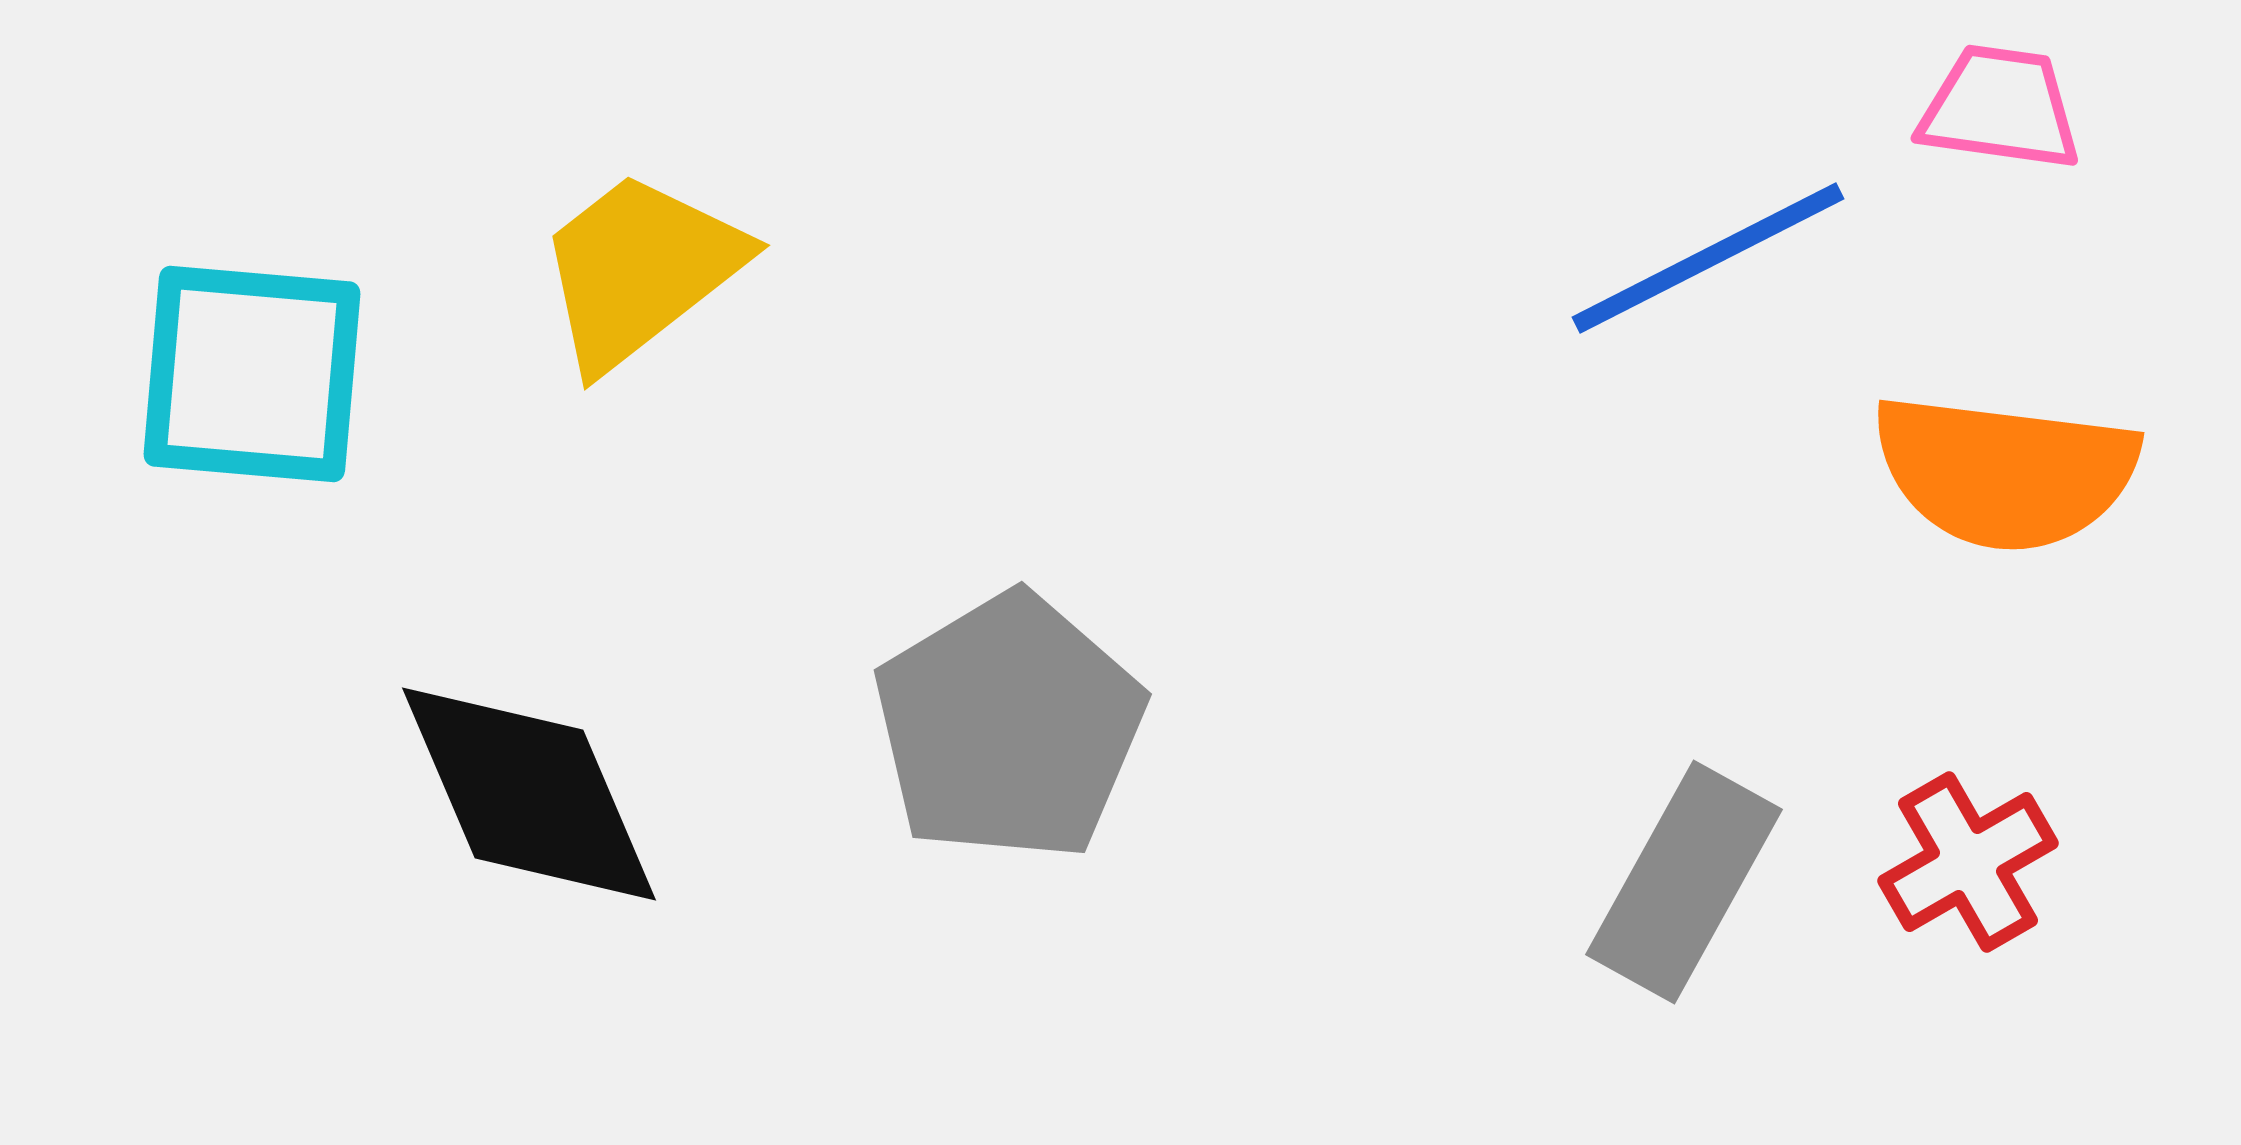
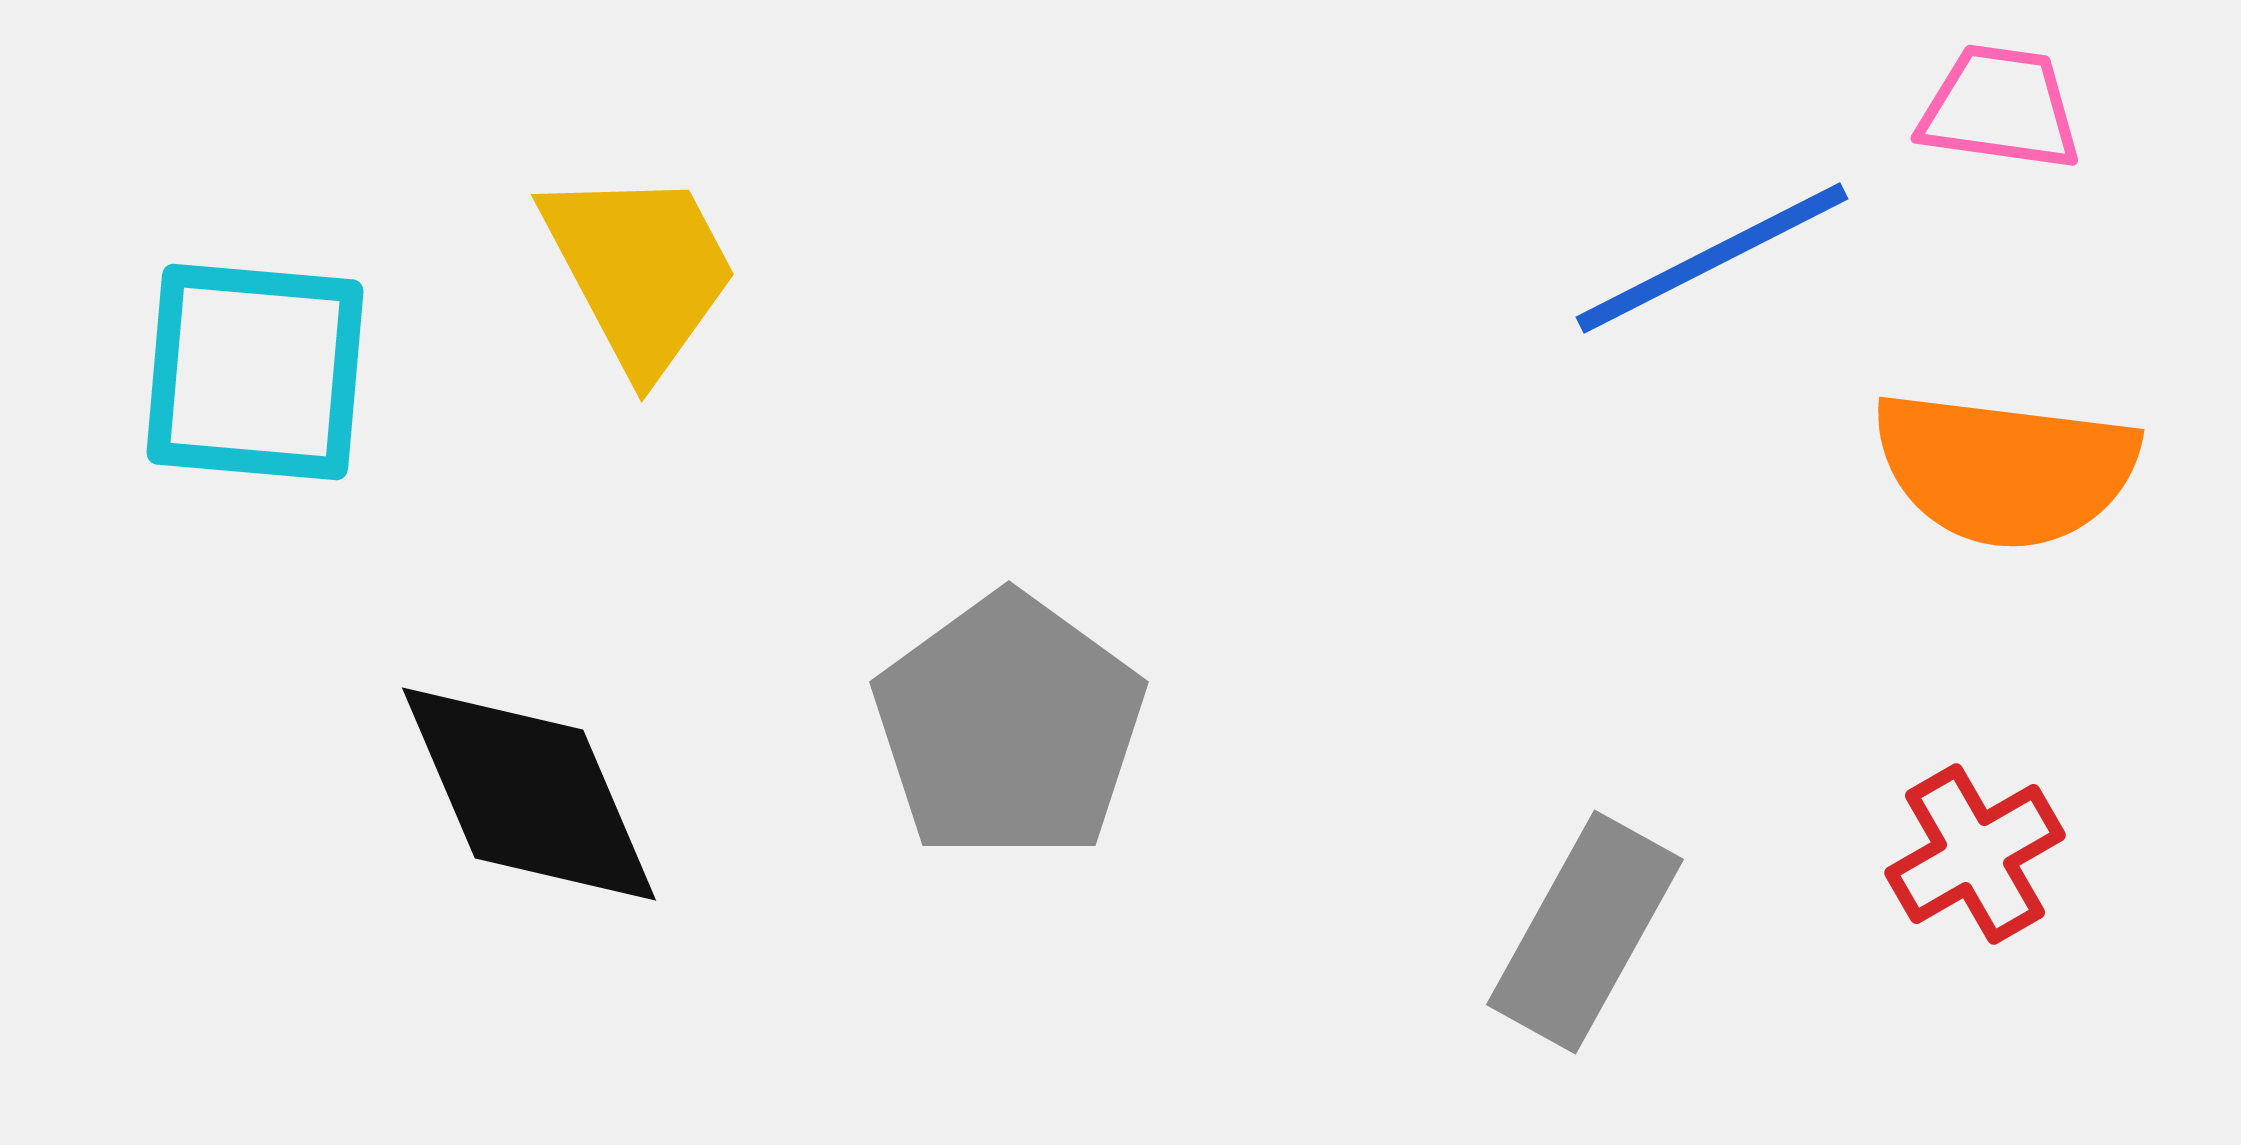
blue line: moved 4 px right
yellow trapezoid: rotated 100 degrees clockwise
cyan square: moved 3 px right, 2 px up
orange semicircle: moved 3 px up
gray pentagon: rotated 5 degrees counterclockwise
red cross: moved 7 px right, 8 px up
gray rectangle: moved 99 px left, 50 px down
